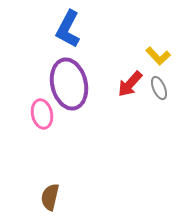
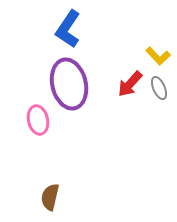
blue L-shape: rotated 6 degrees clockwise
pink ellipse: moved 4 px left, 6 px down
